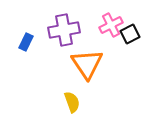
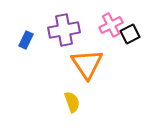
blue rectangle: moved 2 px up
